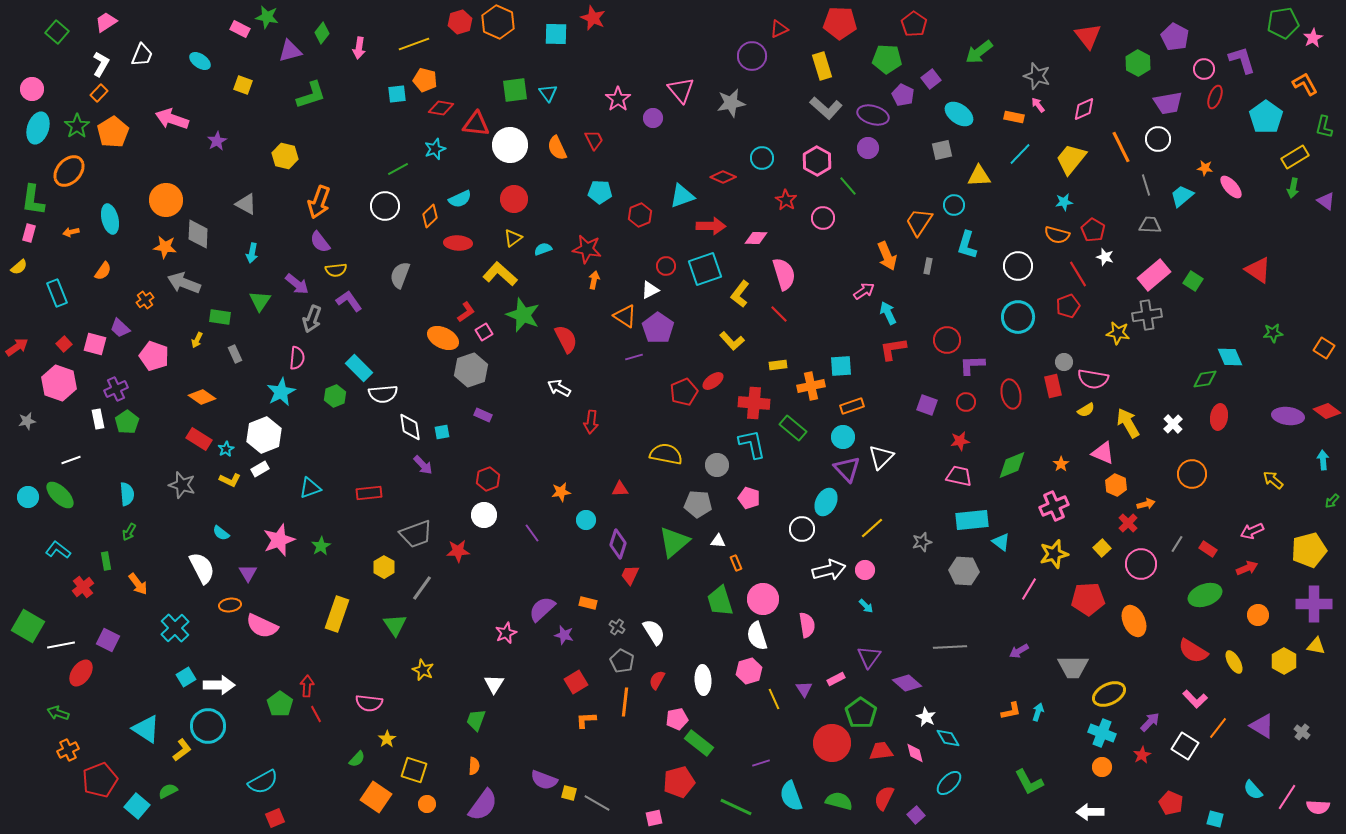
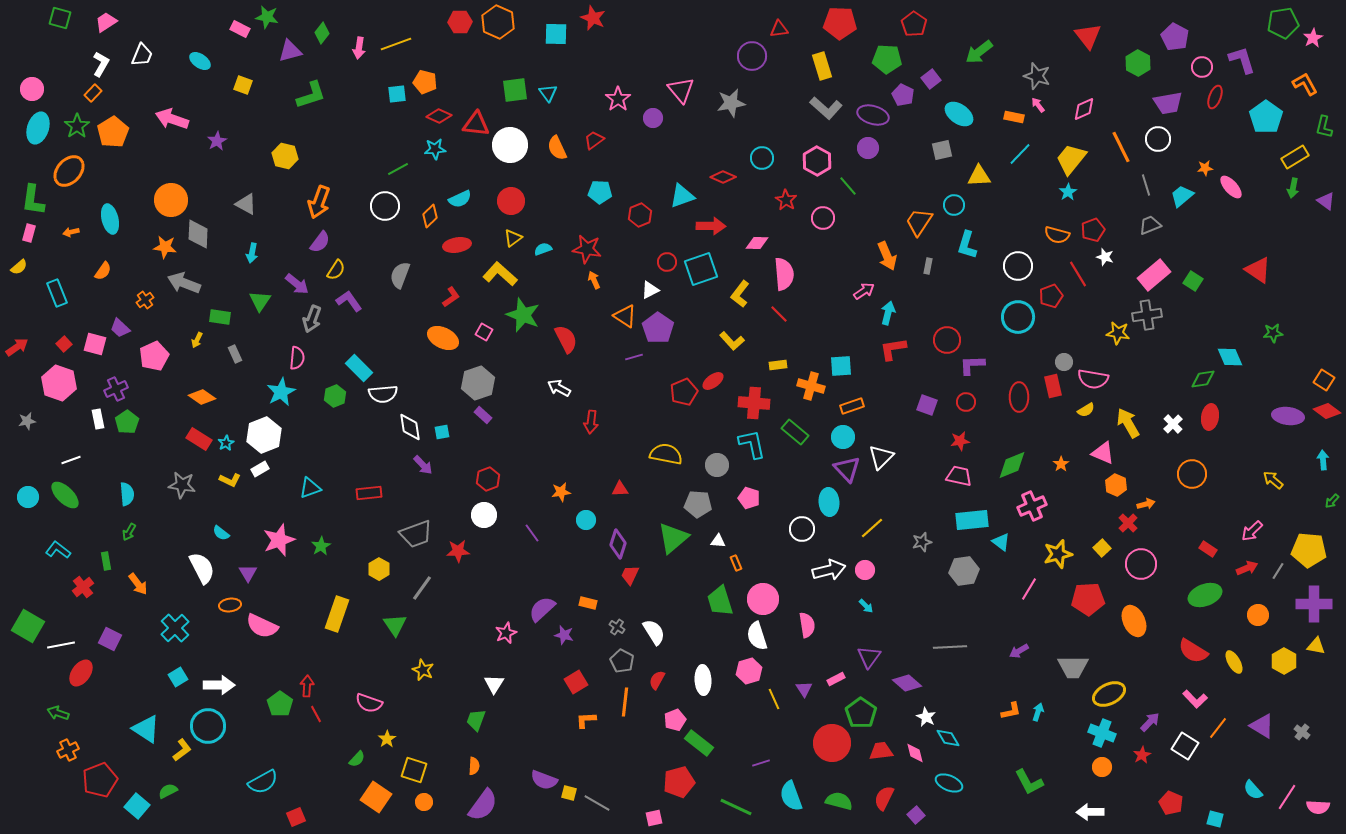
red hexagon at (460, 22): rotated 15 degrees clockwise
red triangle at (779, 29): rotated 18 degrees clockwise
green square at (57, 32): moved 3 px right, 14 px up; rotated 25 degrees counterclockwise
yellow line at (414, 44): moved 18 px left
pink circle at (1204, 69): moved 2 px left, 2 px up
orange pentagon at (425, 80): moved 2 px down
orange rectangle at (99, 93): moved 6 px left
red diamond at (441, 108): moved 2 px left, 8 px down; rotated 15 degrees clockwise
red trapezoid at (594, 140): rotated 100 degrees counterclockwise
cyan star at (435, 149): rotated 15 degrees clockwise
orange star at (1205, 168): rotated 14 degrees counterclockwise
red circle at (514, 199): moved 3 px left, 2 px down
orange circle at (166, 200): moved 5 px right
cyan star at (1064, 202): moved 4 px right, 10 px up; rotated 24 degrees counterclockwise
gray trapezoid at (1150, 225): rotated 25 degrees counterclockwise
red pentagon at (1093, 230): rotated 20 degrees clockwise
pink diamond at (756, 238): moved 1 px right, 5 px down
purple semicircle at (320, 242): rotated 105 degrees counterclockwise
red ellipse at (458, 243): moved 1 px left, 2 px down; rotated 12 degrees counterclockwise
red circle at (666, 266): moved 1 px right, 4 px up
cyan square at (705, 269): moved 4 px left
yellow semicircle at (336, 270): rotated 50 degrees counterclockwise
pink semicircle at (784, 274): rotated 12 degrees clockwise
orange arrow at (594, 280): rotated 36 degrees counterclockwise
red pentagon at (1068, 306): moved 17 px left, 10 px up
red L-shape at (466, 312): moved 15 px left, 15 px up
cyan arrow at (888, 313): rotated 40 degrees clockwise
pink square at (484, 332): rotated 30 degrees counterclockwise
orange square at (1324, 348): moved 32 px down
pink pentagon at (154, 356): rotated 28 degrees clockwise
gray hexagon at (471, 370): moved 7 px right, 13 px down
green diamond at (1205, 379): moved 2 px left
orange cross at (811, 386): rotated 28 degrees clockwise
red ellipse at (1011, 394): moved 8 px right, 3 px down; rotated 12 degrees clockwise
purple rectangle at (483, 415): rotated 18 degrees clockwise
red ellipse at (1219, 417): moved 9 px left
green rectangle at (793, 428): moved 2 px right, 4 px down
cyan star at (226, 449): moved 6 px up
gray star at (182, 485): rotated 8 degrees counterclockwise
green ellipse at (60, 495): moved 5 px right
cyan ellipse at (826, 502): moved 3 px right; rotated 32 degrees counterclockwise
pink cross at (1054, 506): moved 22 px left
pink arrow at (1252, 531): rotated 20 degrees counterclockwise
green triangle at (674, 542): moved 1 px left, 4 px up
gray line at (1177, 544): moved 101 px right, 27 px down
yellow pentagon at (1309, 550): rotated 20 degrees clockwise
yellow star at (1054, 554): moved 4 px right
yellow hexagon at (384, 567): moved 5 px left, 2 px down
gray hexagon at (964, 571): rotated 12 degrees counterclockwise
purple square at (108, 640): moved 2 px right, 1 px up
cyan square at (186, 677): moved 8 px left
pink semicircle at (369, 703): rotated 12 degrees clockwise
pink pentagon at (677, 719): moved 2 px left, 1 px down; rotated 10 degrees counterclockwise
cyan ellipse at (949, 783): rotated 68 degrees clockwise
orange circle at (427, 804): moved 3 px left, 2 px up
red square at (275, 818): moved 21 px right, 1 px up
